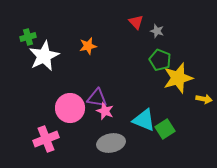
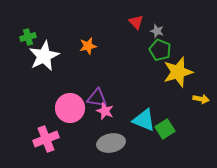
green pentagon: moved 10 px up
yellow star: moved 6 px up
yellow arrow: moved 3 px left
